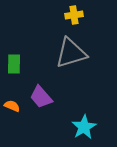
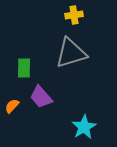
green rectangle: moved 10 px right, 4 px down
orange semicircle: rotated 70 degrees counterclockwise
